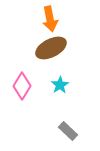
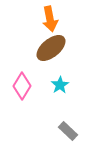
brown ellipse: rotated 12 degrees counterclockwise
